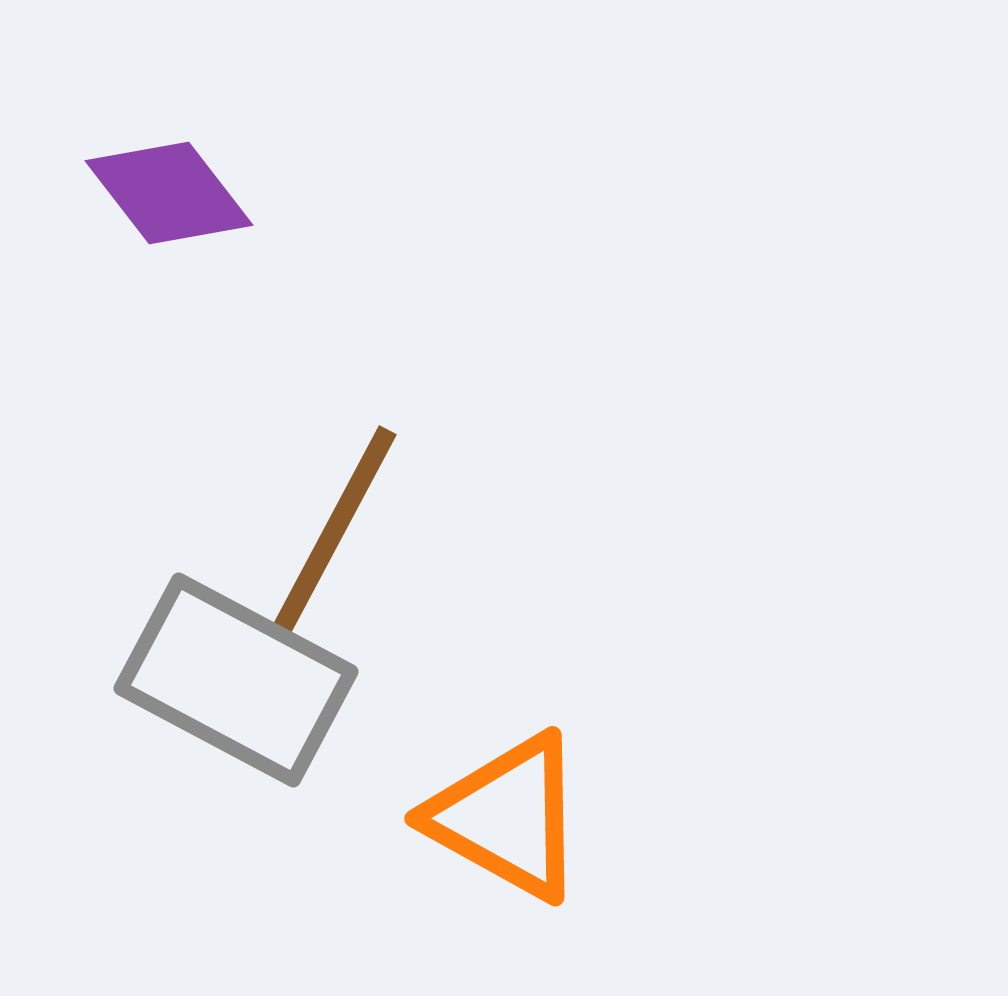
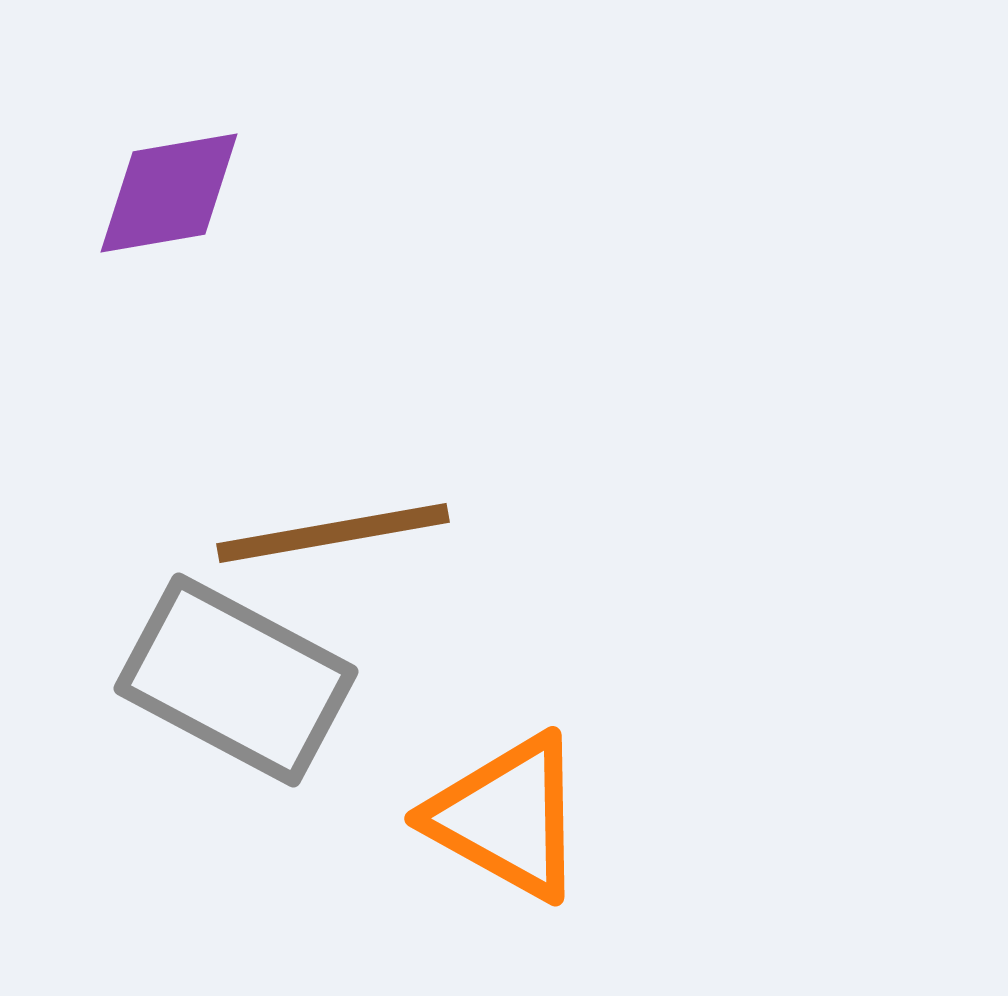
purple diamond: rotated 62 degrees counterclockwise
brown line: rotated 52 degrees clockwise
